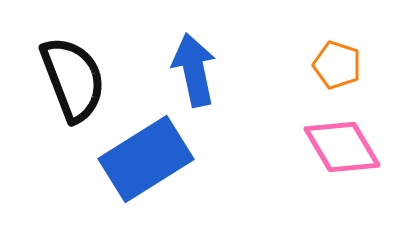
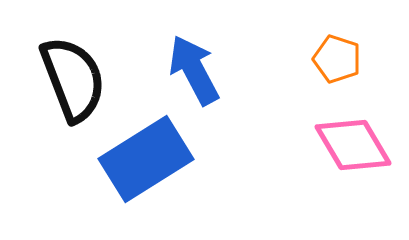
orange pentagon: moved 6 px up
blue arrow: rotated 16 degrees counterclockwise
pink diamond: moved 11 px right, 2 px up
